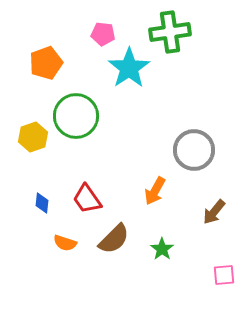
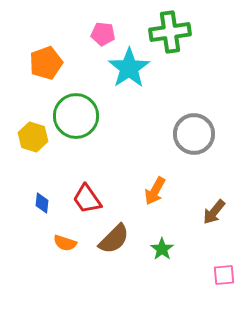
yellow hexagon: rotated 24 degrees counterclockwise
gray circle: moved 16 px up
